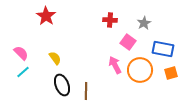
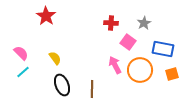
red cross: moved 1 px right, 3 px down
orange square: moved 1 px right, 1 px down
brown line: moved 6 px right, 2 px up
